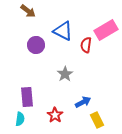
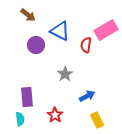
brown arrow: moved 4 px down
blue triangle: moved 3 px left
blue arrow: moved 4 px right, 6 px up
cyan semicircle: rotated 16 degrees counterclockwise
